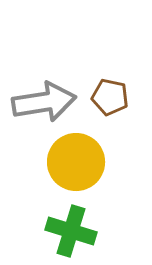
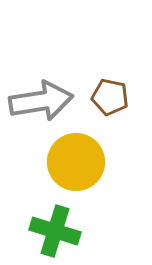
gray arrow: moved 3 px left, 1 px up
green cross: moved 16 px left
